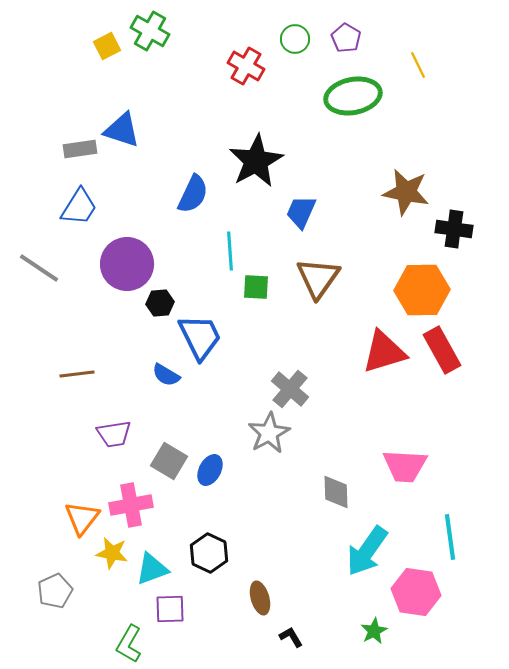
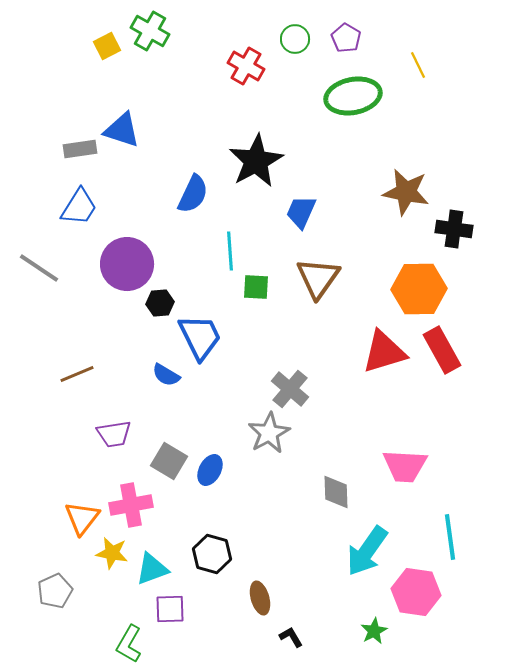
orange hexagon at (422, 290): moved 3 px left, 1 px up
brown line at (77, 374): rotated 16 degrees counterclockwise
black hexagon at (209, 553): moved 3 px right, 1 px down; rotated 9 degrees counterclockwise
